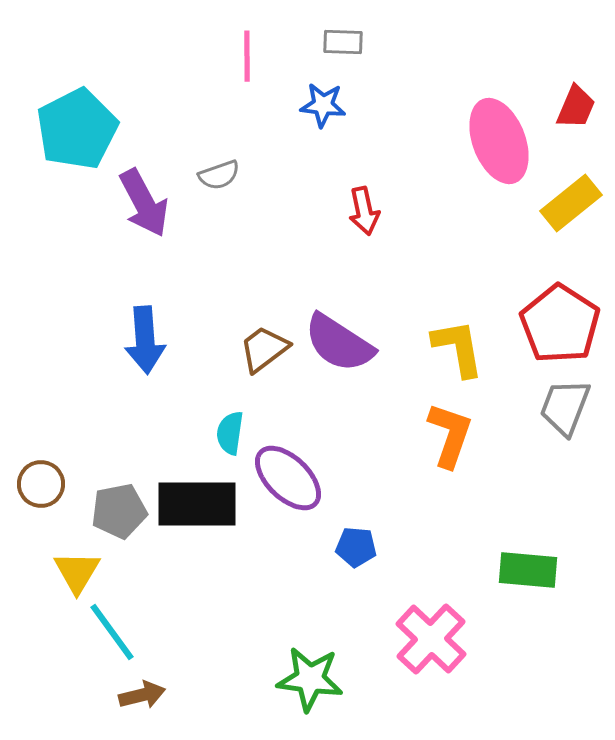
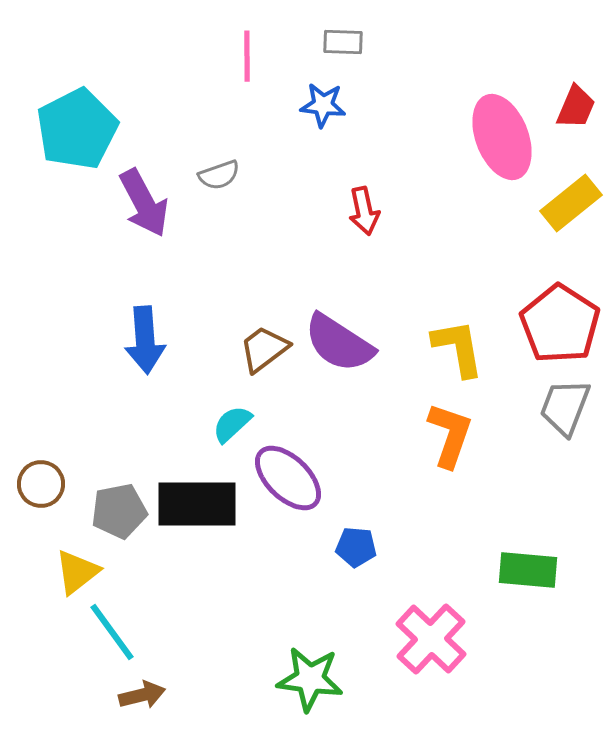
pink ellipse: moved 3 px right, 4 px up
cyan semicircle: moved 2 px right, 9 px up; rotated 39 degrees clockwise
yellow triangle: rotated 21 degrees clockwise
